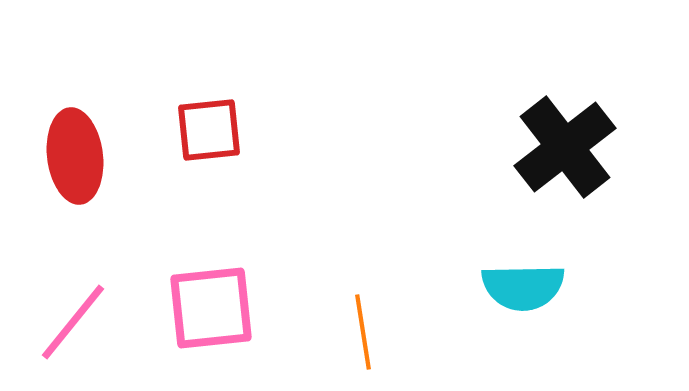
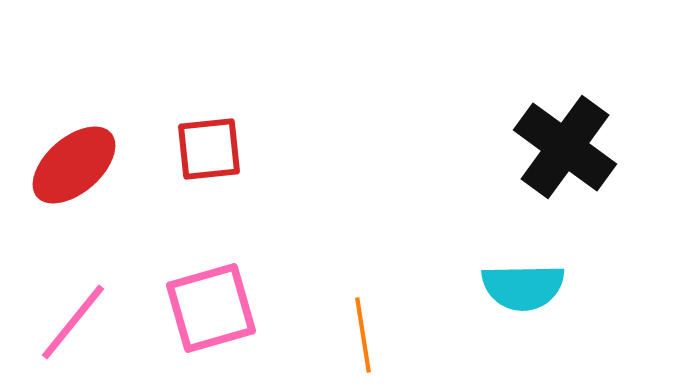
red square: moved 19 px down
black cross: rotated 16 degrees counterclockwise
red ellipse: moved 1 px left, 9 px down; rotated 56 degrees clockwise
pink square: rotated 10 degrees counterclockwise
orange line: moved 3 px down
